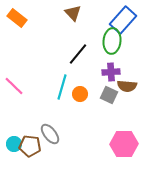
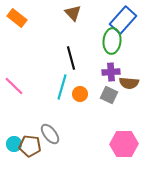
black line: moved 7 px left, 4 px down; rotated 55 degrees counterclockwise
brown semicircle: moved 2 px right, 3 px up
